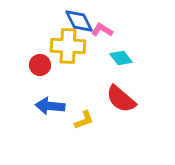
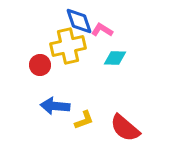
blue diamond: rotated 8 degrees clockwise
yellow cross: rotated 16 degrees counterclockwise
cyan diamond: moved 6 px left; rotated 50 degrees counterclockwise
red semicircle: moved 4 px right, 29 px down
blue arrow: moved 5 px right
